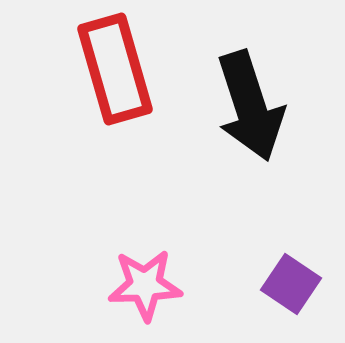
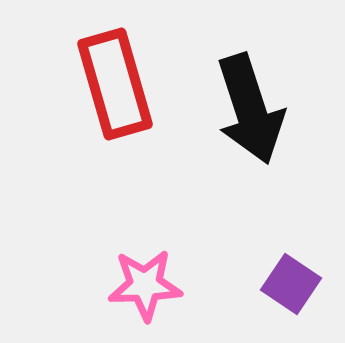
red rectangle: moved 15 px down
black arrow: moved 3 px down
